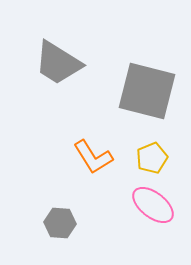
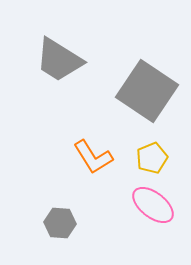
gray trapezoid: moved 1 px right, 3 px up
gray square: rotated 20 degrees clockwise
